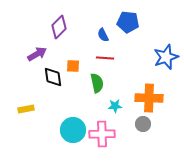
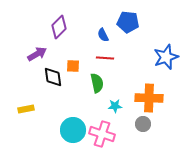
pink cross: rotated 20 degrees clockwise
